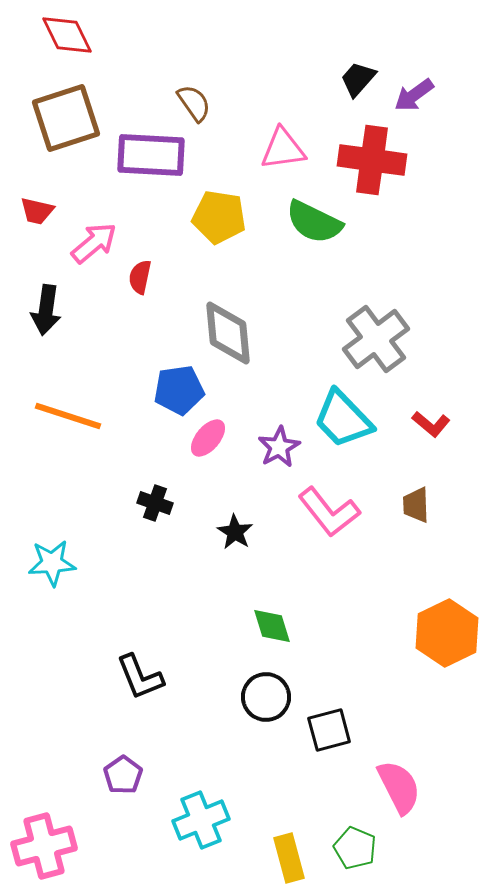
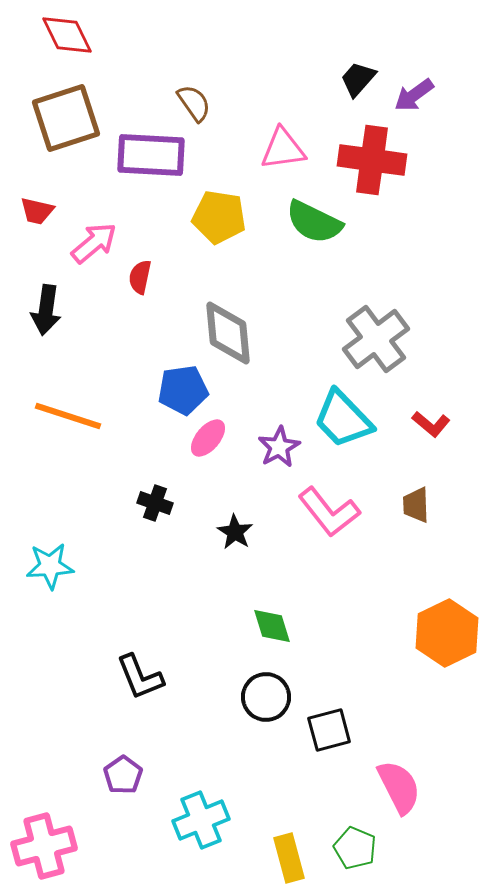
blue pentagon: moved 4 px right
cyan star: moved 2 px left, 3 px down
